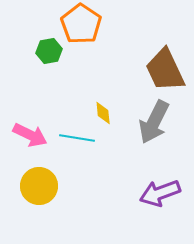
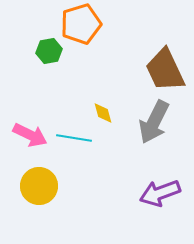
orange pentagon: rotated 21 degrees clockwise
yellow diamond: rotated 10 degrees counterclockwise
cyan line: moved 3 px left
